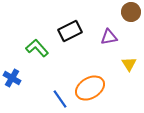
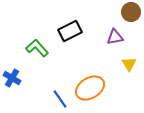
purple triangle: moved 6 px right
